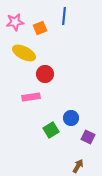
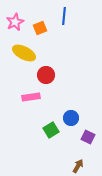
pink star: rotated 18 degrees counterclockwise
red circle: moved 1 px right, 1 px down
